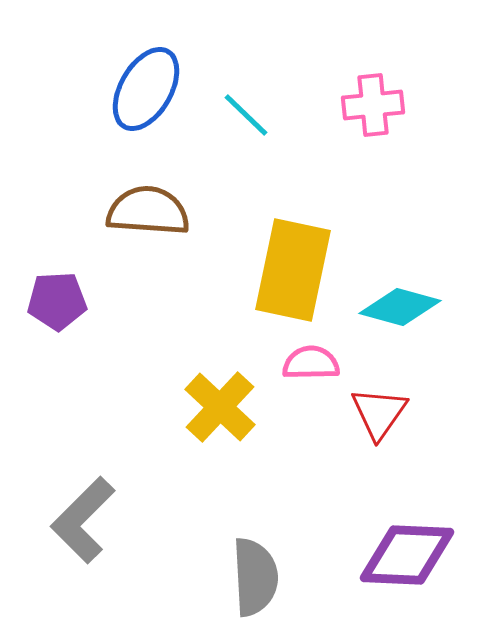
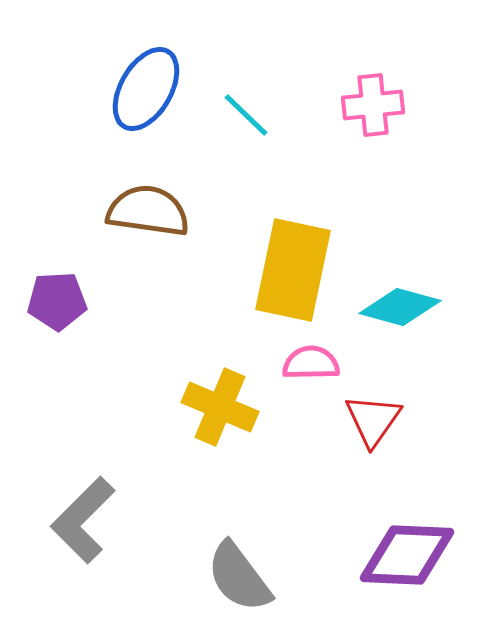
brown semicircle: rotated 4 degrees clockwise
yellow cross: rotated 20 degrees counterclockwise
red triangle: moved 6 px left, 7 px down
gray semicircle: moved 16 px left; rotated 146 degrees clockwise
